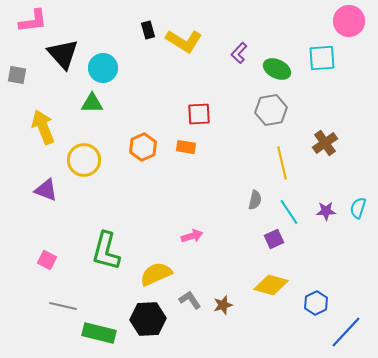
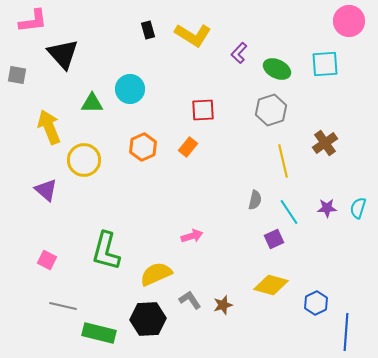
yellow L-shape: moved 9 px right, 6 px up
cyan square: moved 3 px right, 6 px down
cyan circle: moved 27 px right, 21 px down
gray hexagon: rotated 8 degrees counterclockwise
red square: moved 4 px right, 4 px up
yellow arrow: moved 6 px right
orange rectangle: moved 2 px right; rotated 60 degrees counterclockwise
yellow line: moved 1 px right, 2 px up
purple triangle: rotated 20 degrees clockwise
purple star: moved 1 px right, 3 px up
blue line: rotated 39 degrees counterclockwise
